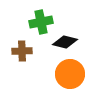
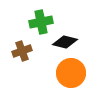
brown cross: rotated 18 degrees counterclockwise
orange circle: moved 1 px right, 1 px up
